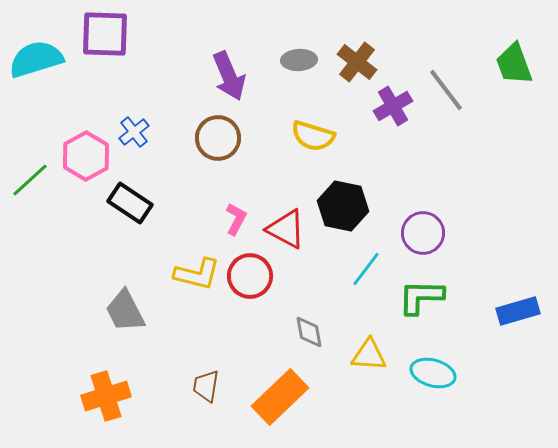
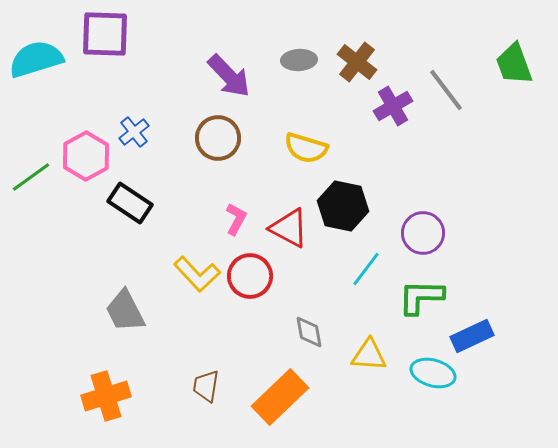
purple arrow: rotated 21 degrees counterclockwise
yellow semicircle: moved 7 px left, 12 px down
green line: moved 1 px right, 3 px up; rotated 6 degrees clockwise
red triangle: moved 3 px right, 1 px up
yellow L-shape: rotated 33 degrees clockwise
blue rectangle: moved 46 px left, 25 px down; rotated 9 degrees counterclockwise
